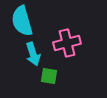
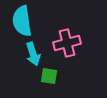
cyan semicircle: rotated 8 degrees clockwise
